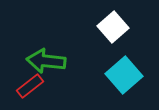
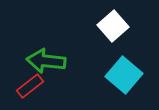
white square: moved 1 px up
cyan square: rotated 9 degrees counterclockwise
